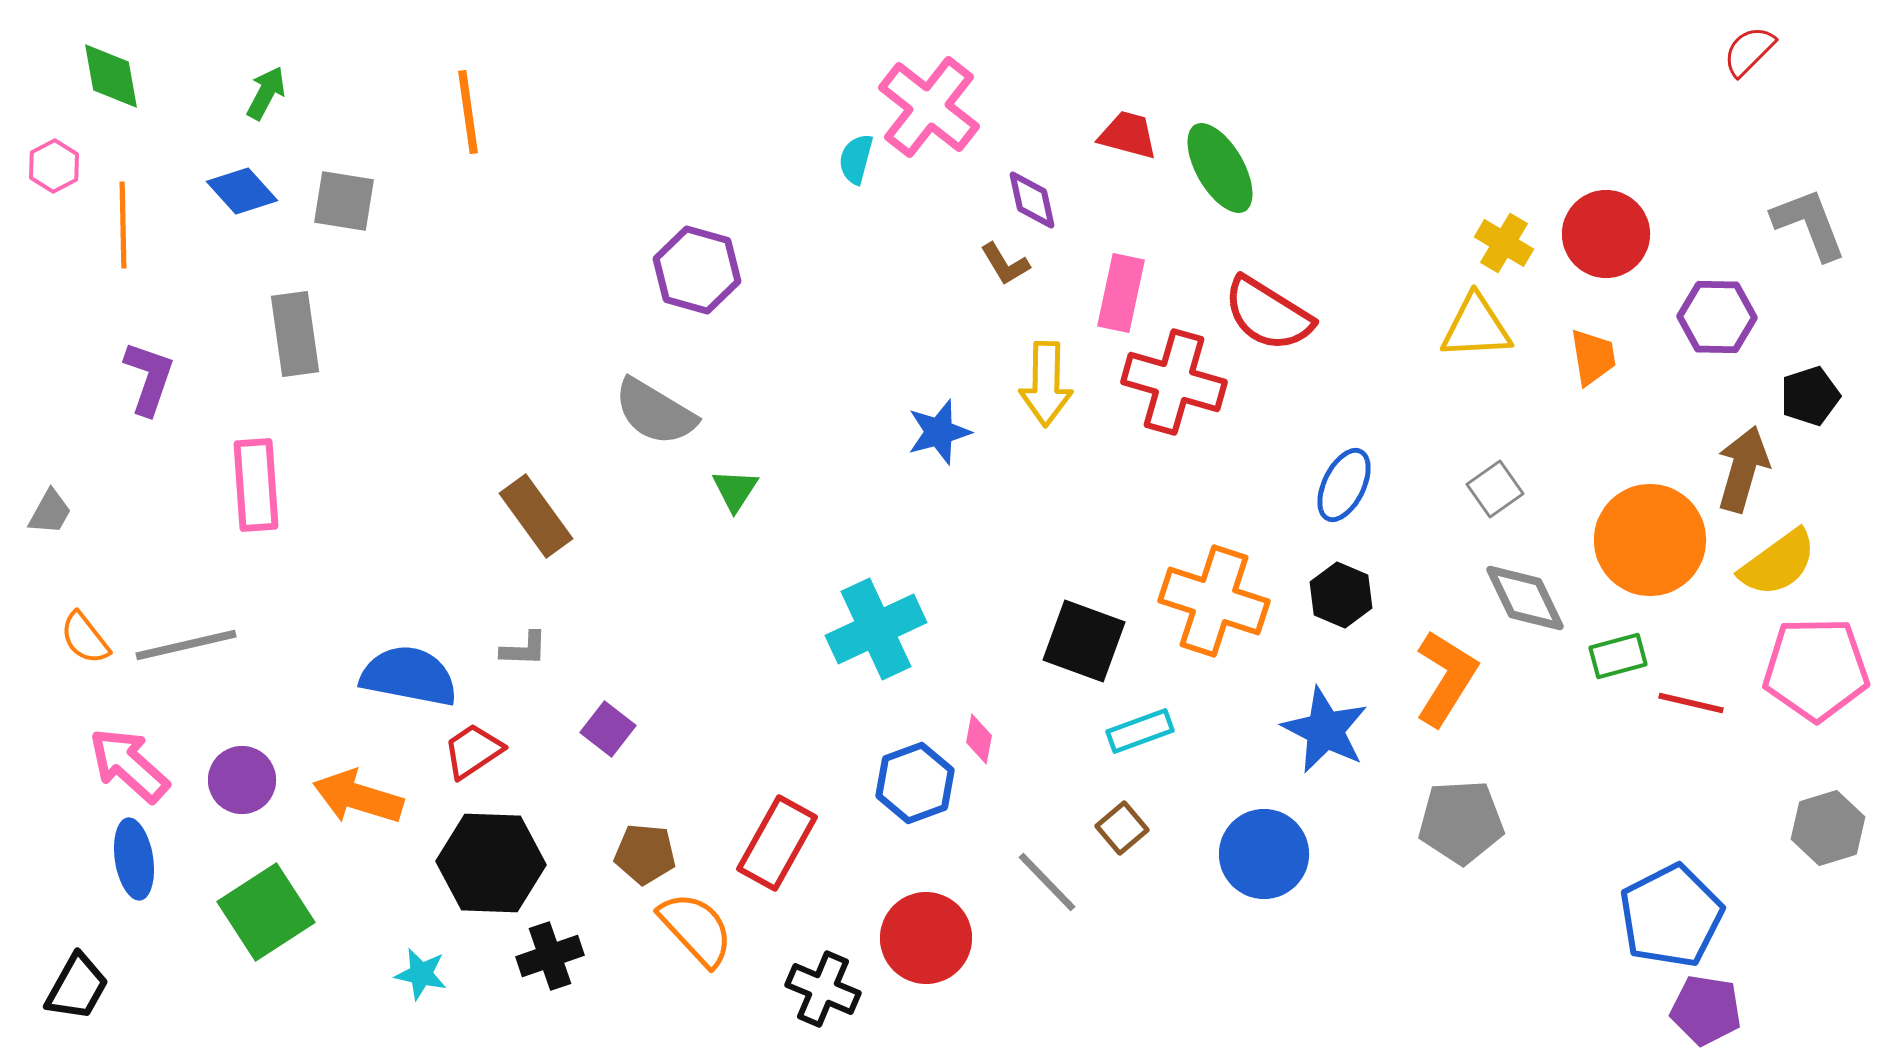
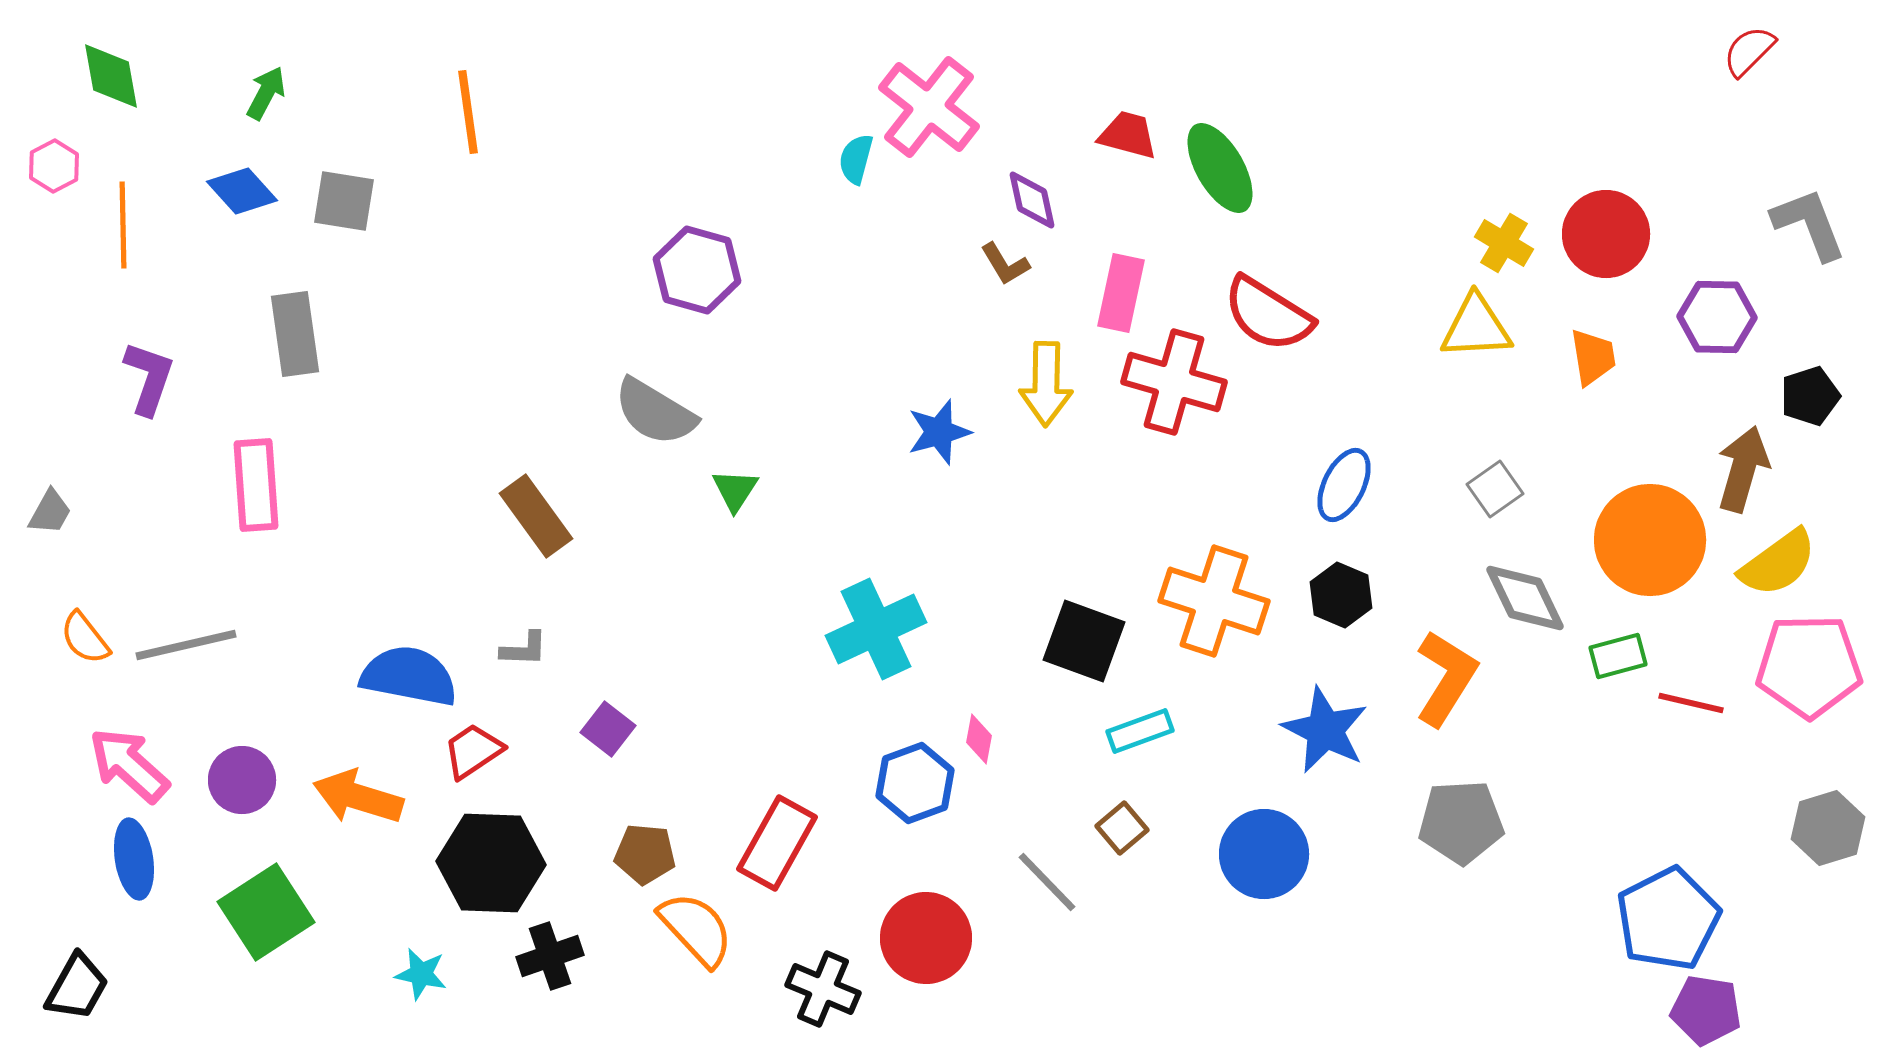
pink pentagon at (1816, 669): moved 7 px left, 3 px up
blue pentagon at (1671, 916): moved 3 px left, 3 px down
